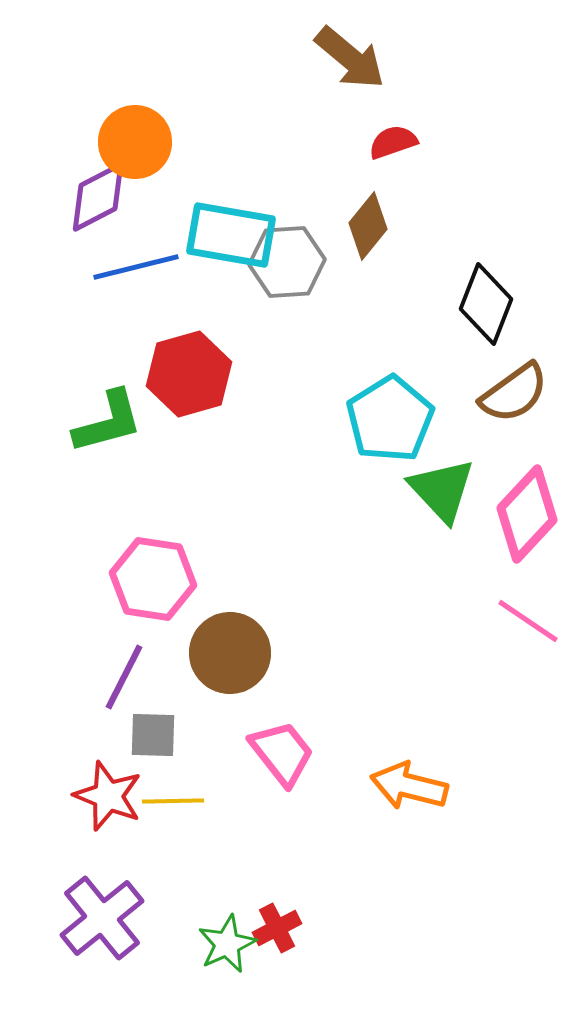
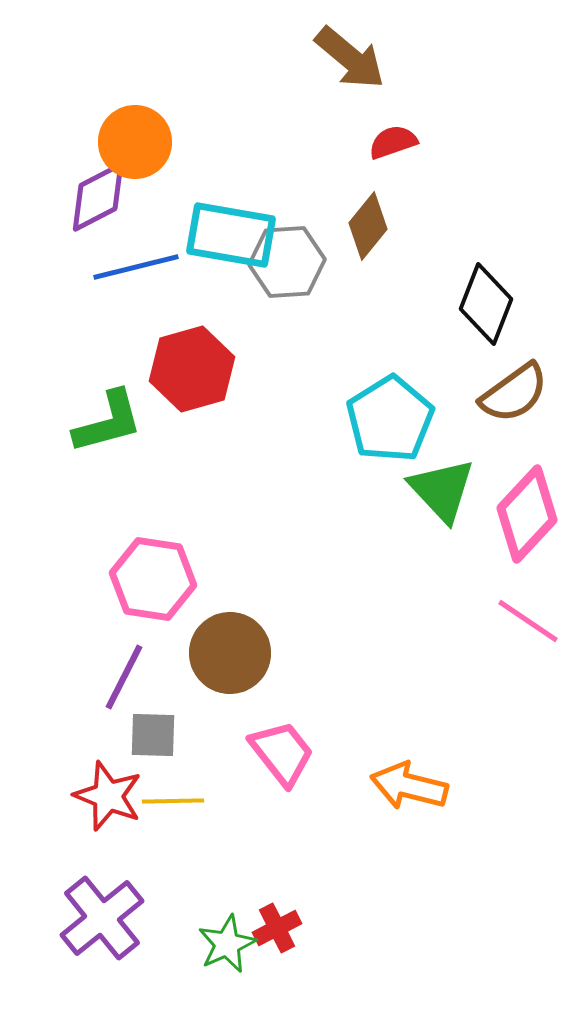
red hexagon: moved 3 px right, 5 px up
